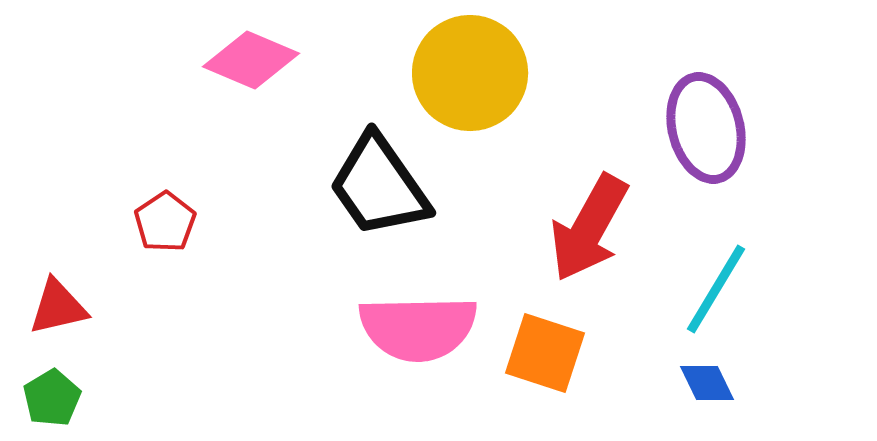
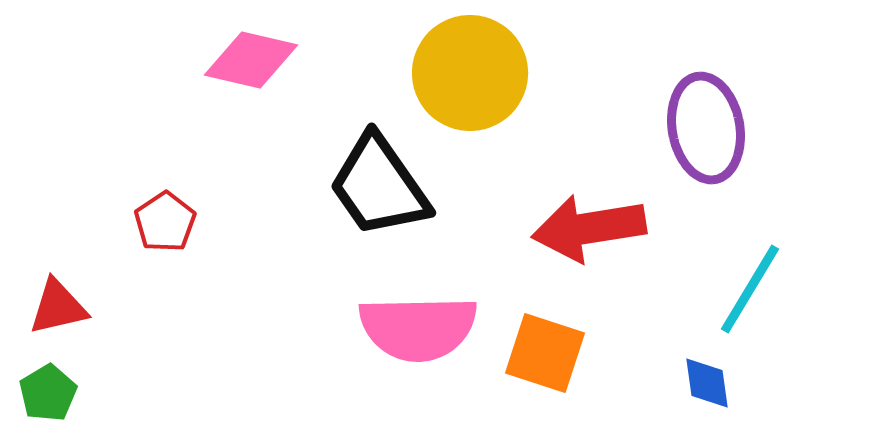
pink diamond: rotated 10 degrees counterclockwise
purple ellipse: rotated 4 degrees clockwise
red arrow: rotated 52 degrees clockwise
cyan line: moved 34 px right
blue diamond: rotated 18 degrees clockwise
green pentagon: moved 4 px left, 5 px up
